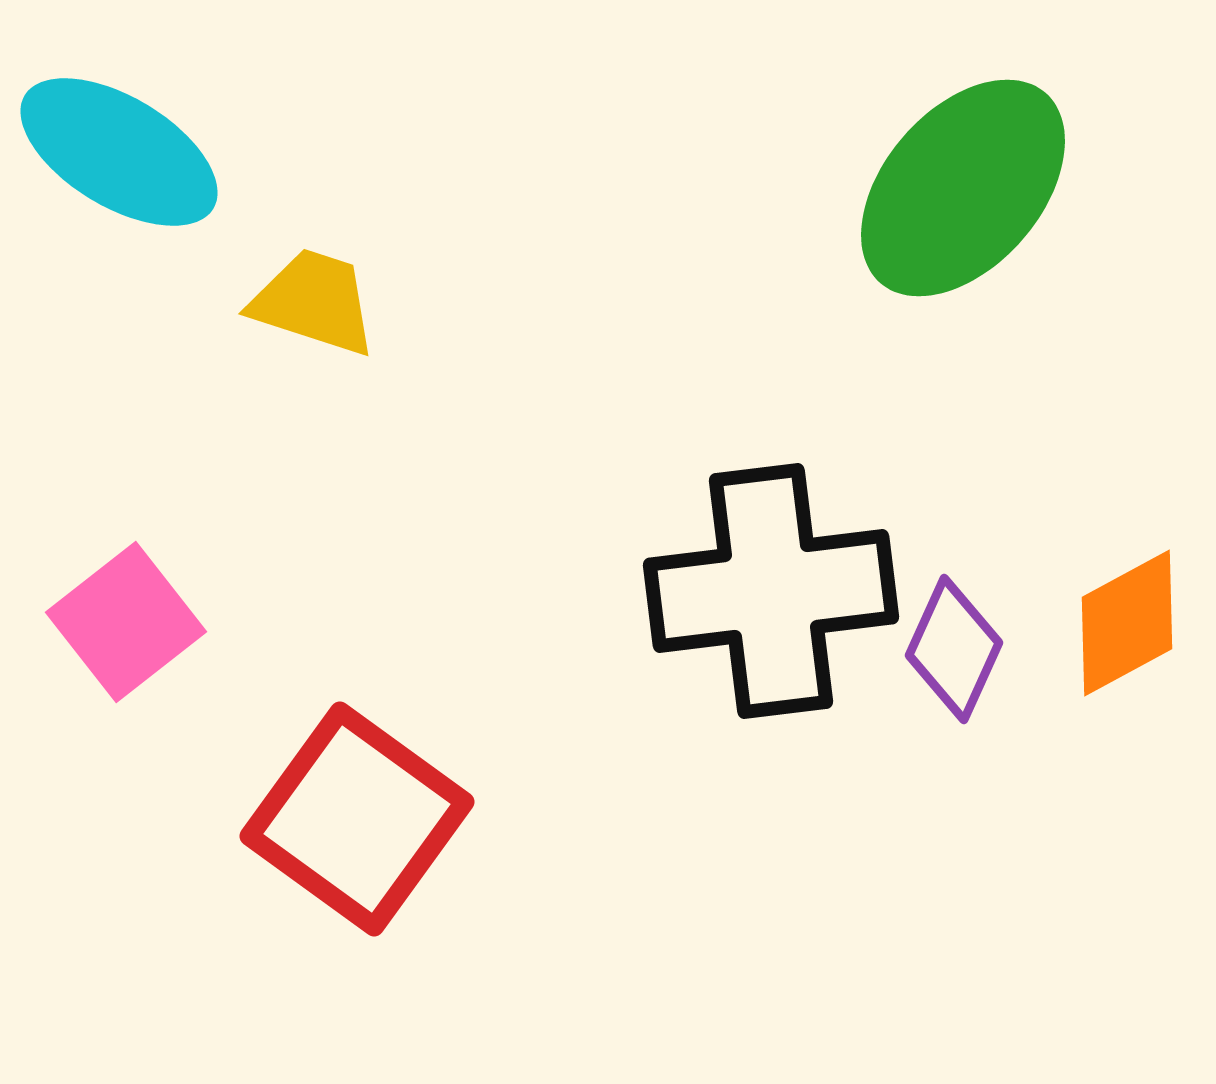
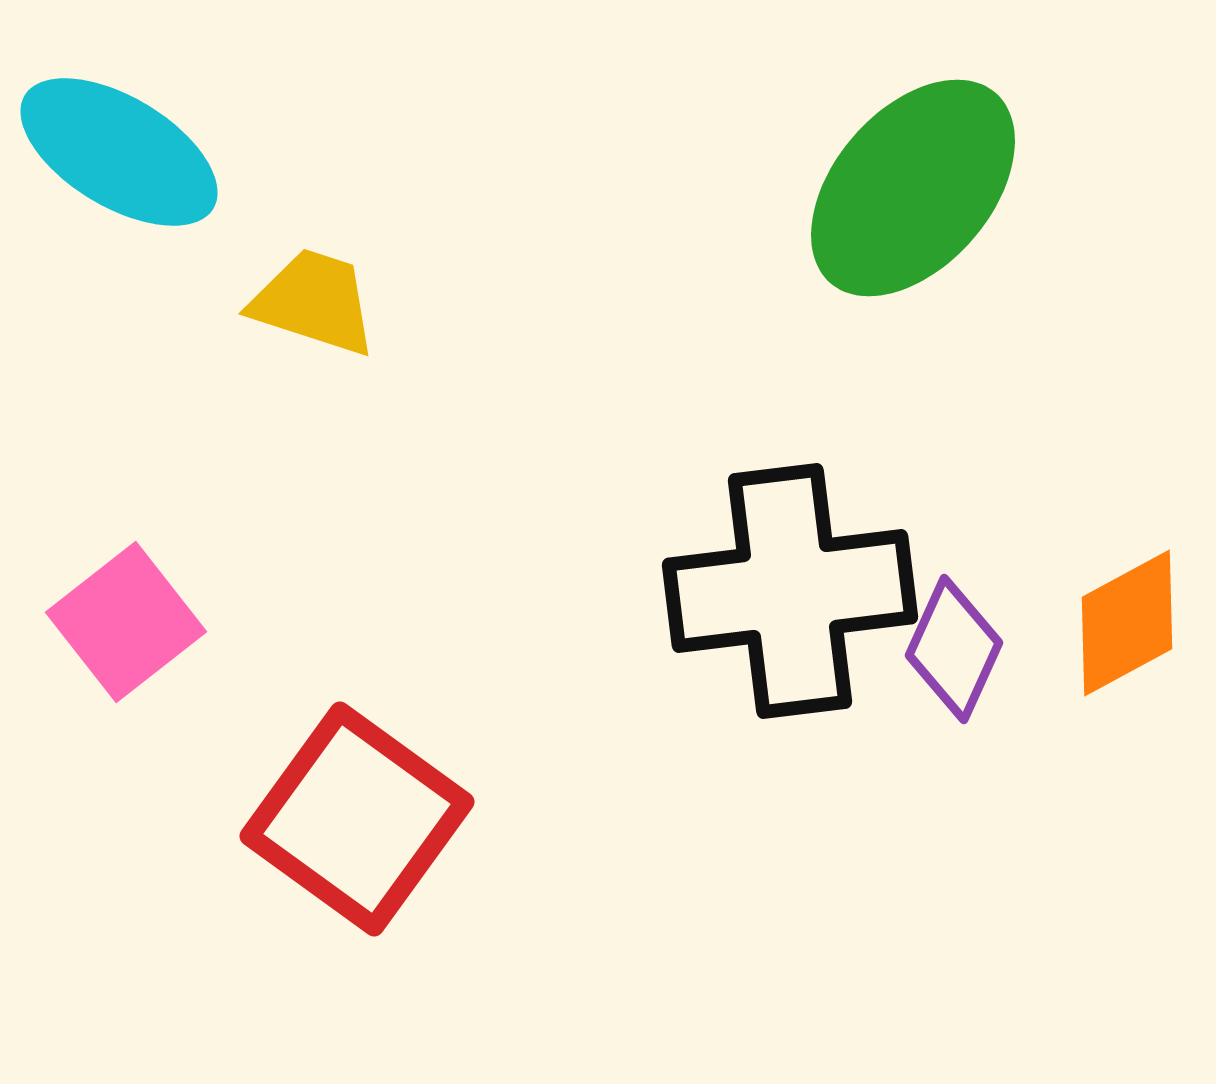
green ellipse: moved 50 px left
black cross: moved 19 px right
